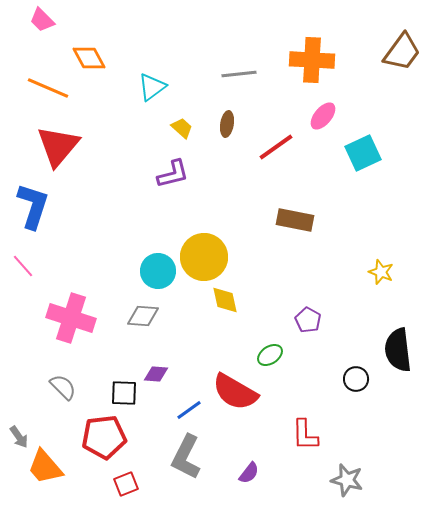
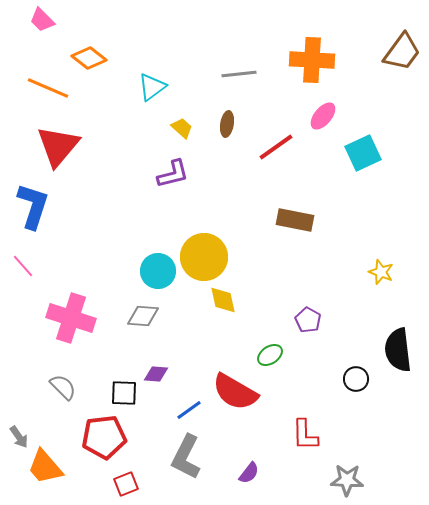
orange diamond: rotated 24 degrees counterclockwise
yellow diamond: moved 2 px left
gray star: rotated 12 degrees counterclockwise
